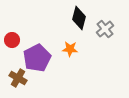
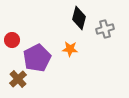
gray cross: rotated 24 degrees clockwise
brown cross: moved 1 px down; rotated 18 degrees clockwise
